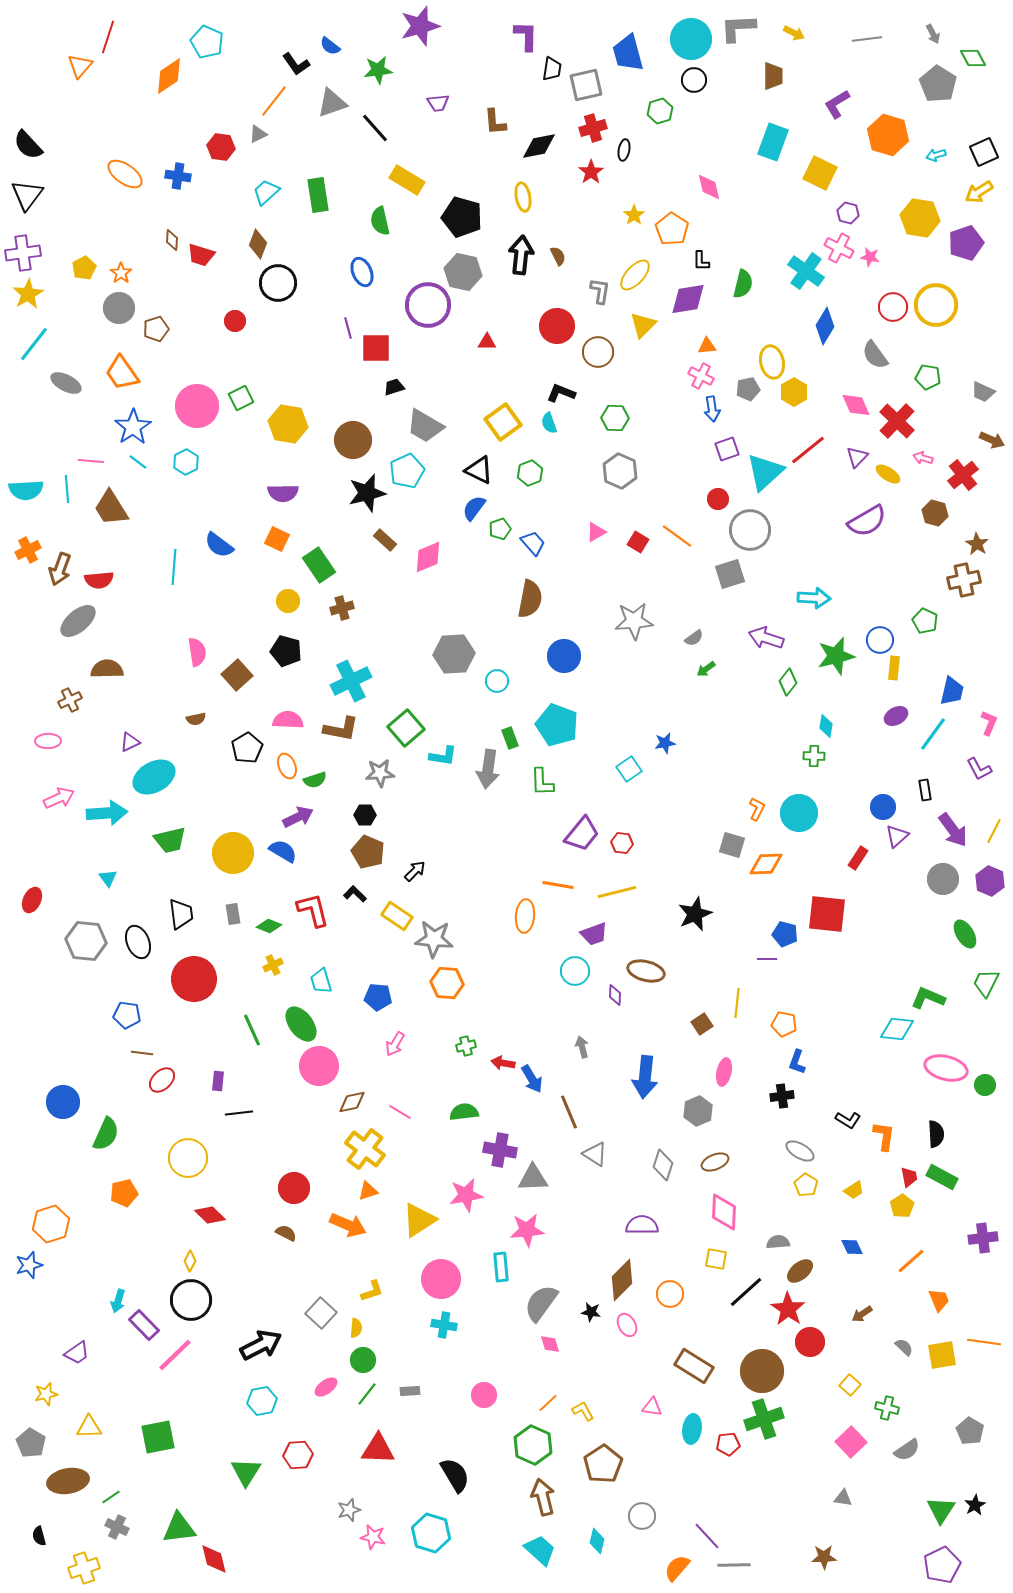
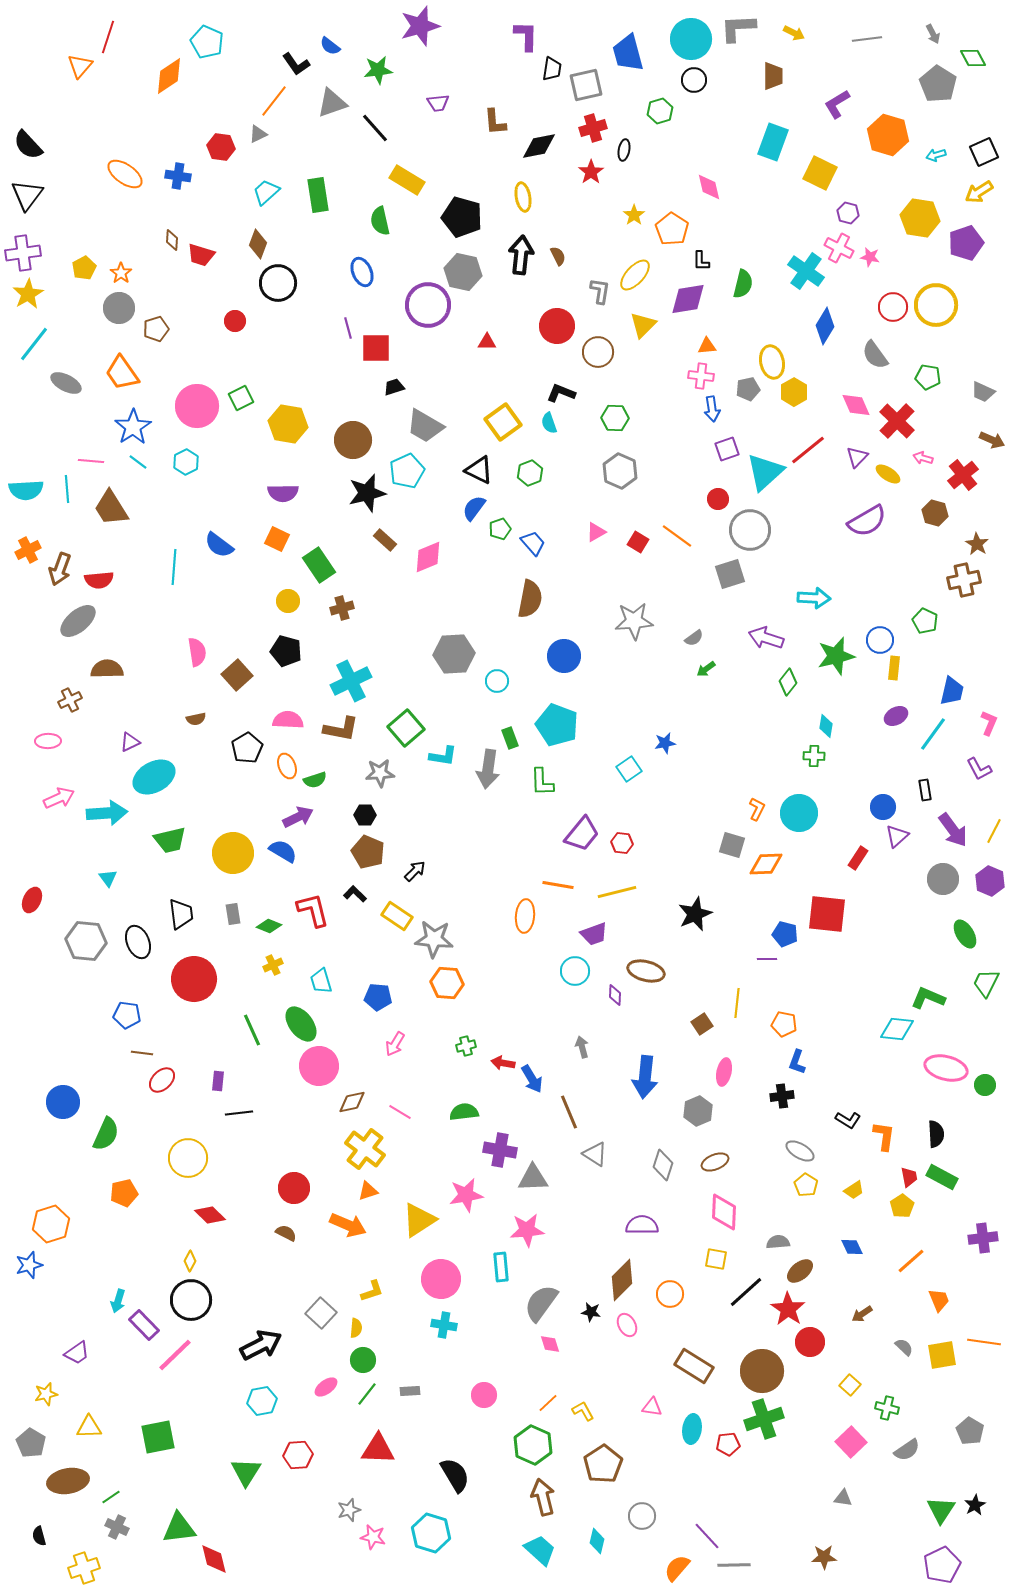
pink cross at (701, 376): rotated 20 degrees counterclockwise
